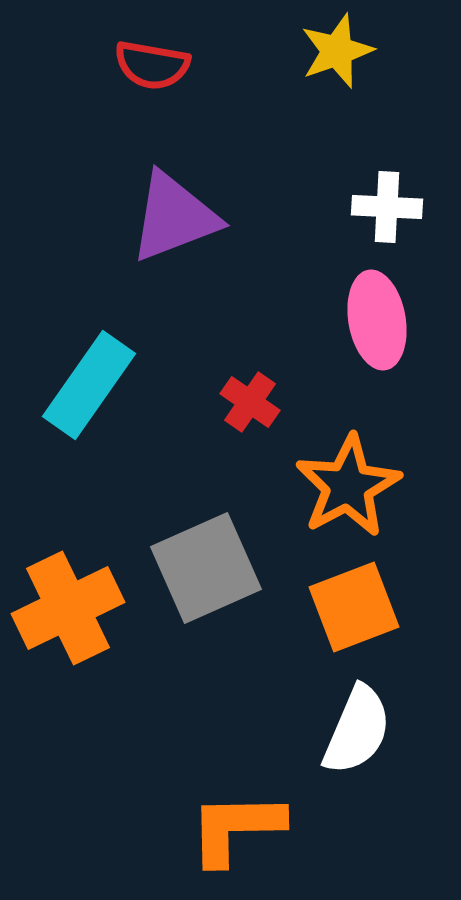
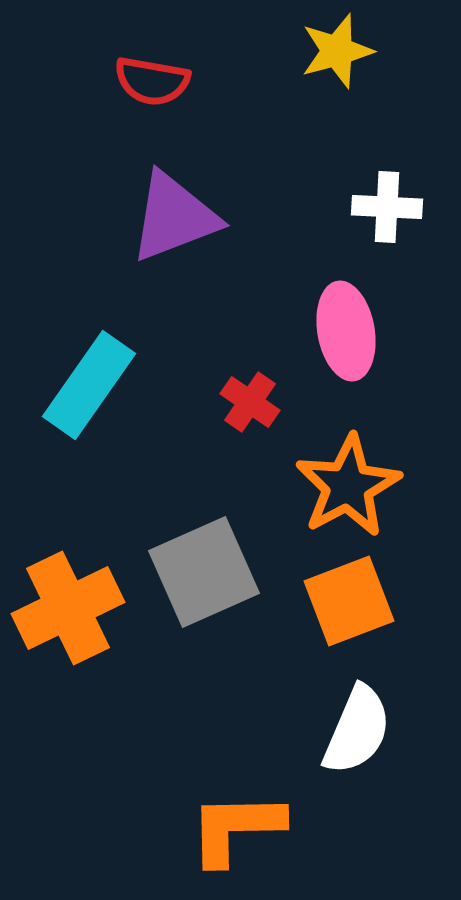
yellow star: rotated 4 degrees clockwise
red semicircle: moved 16 px down
pink ellipse: moved 31 px left, 11 px down
gray square: moved 2 px left, 4 px down
orange square: moved 5 px left, 6 px up
